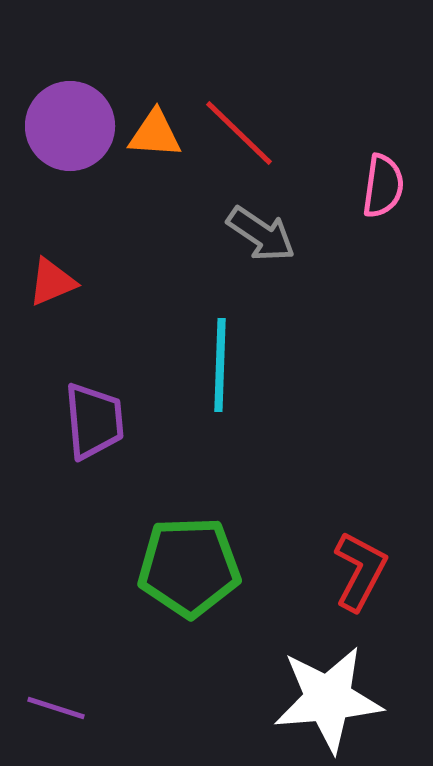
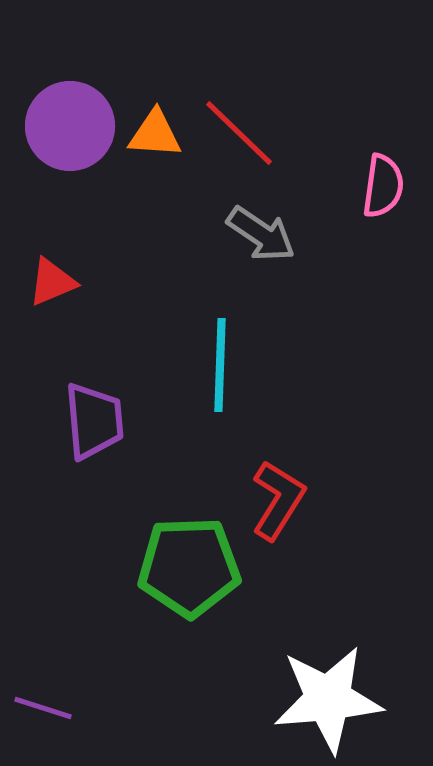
red L-shape: moved 82 px left, 71 px up; rotated 4 degrees clockwise
purple line: moved 13 px left
